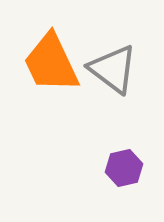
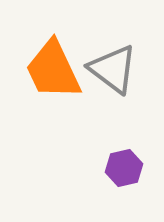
orange trapezoid: moved 2 px right, 7 px down
